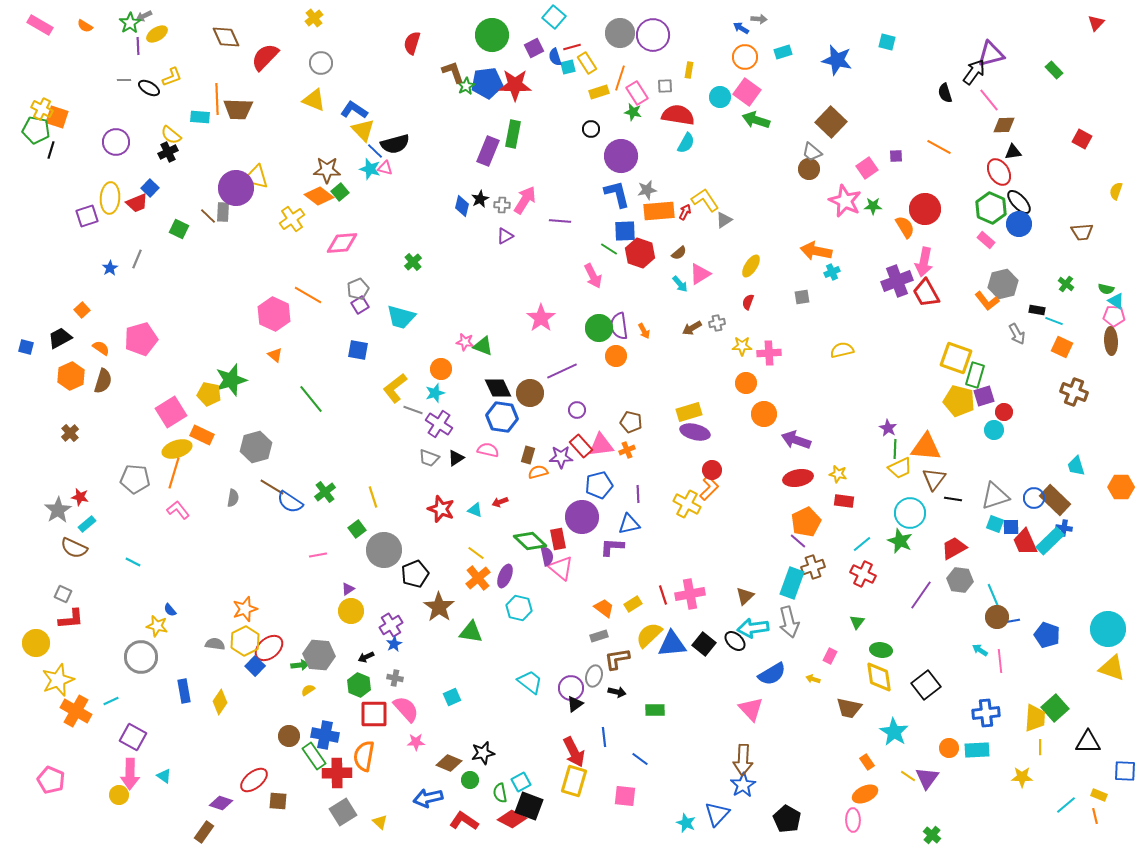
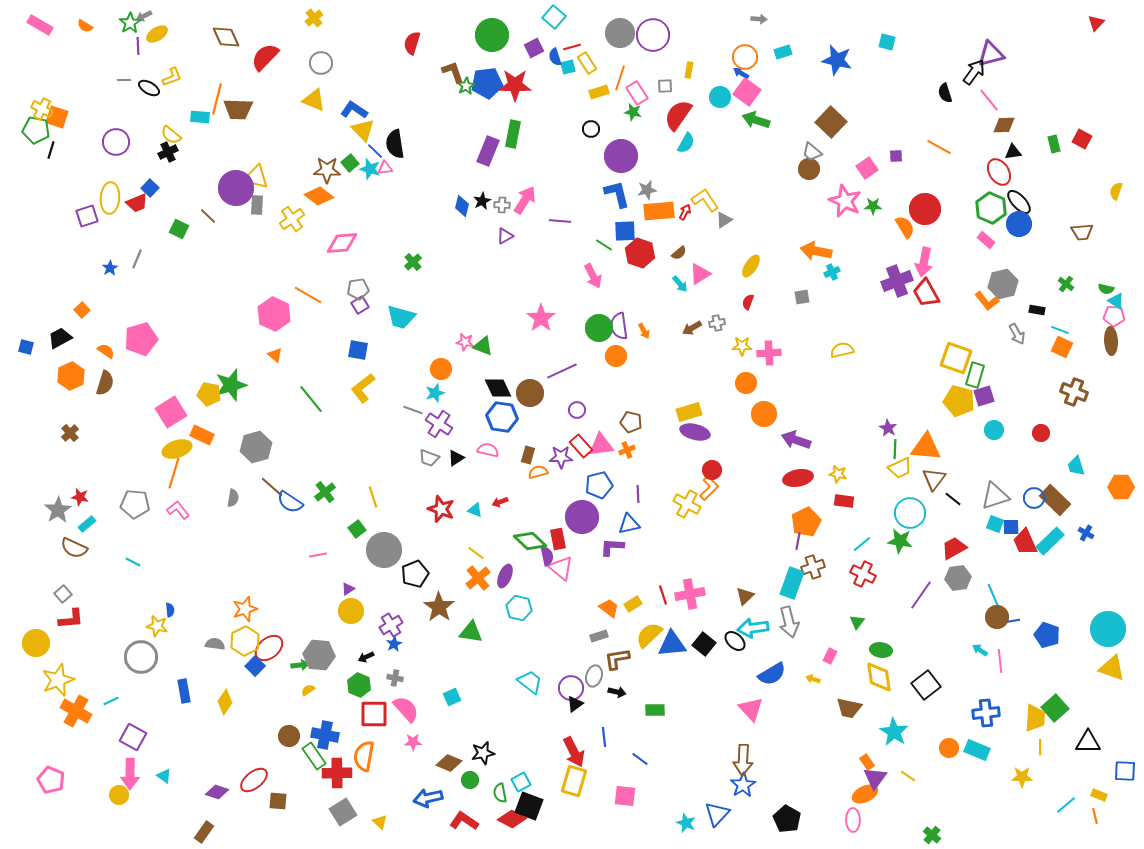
blue arrow at (741, 28): moved 45 px down
green rectangle at (1054, 70): moved 74 px down; rotated 30 degrees clockwise
orange line at (217, 99): rotated 16 degrees clockwise
red semicircle at (678, 115): rotated 64 degrees counterclockwise
black semicircle at (395, 144): rotated 96 degrees clockwise
pink triangle at (385, 168): rotated 21 degrees counterclockwise
green square at (340, 192): moved 10 px right, 29 px up
black star at (480, 199): moved 2 px right, 2 px down
gray rectangle at (223, 212): moved 34 px right, 7 px up
green line at (609, 249): moved 5 px left, 4 px up
gray pentagon at (358, 289): rotated 15 degrees clockwise
cyan line at (1054, 321): moved 6 px right, 9 px down
orange semicircle at (101, 348): moved 5 px right, 3 px down
green star at (231, 380): moved 5 px down
brown semicircle at (103, 381): moved 2 px right, 2 px down
yellow L-shape at (395, 388): moved 32 px left
red circle at (1004, 412): moved 37 px right, 21 px down
gray pentagon at (135, 479): moved 25 px down
brown line at (272, 487): rotated 10 degrees clockwise
black line at (953, 499): rotated 30 degrees clockwise
blue cross at (1064, 528): moved 22 px right, 5 px down; rotated 21 degrees clockwise
purple line at (798, 541): rotated 60 degrees clockwise
green star at (900, 541): rotated 15 degrees counterclockwise
gray hexagon at (960, 580): moved 2 px left, 2 px up; rotated 15 degrees counterclockwise
gray square at (63, 594): rotated 24 degrees clockwise
orange trapezoid at (604, 608): moved 5 px right
blue semicircle at (170, 610): rotated 144 degrees counterclockwise
yellow diamond at (220, 702): moved 5 px right
pink star at (416, 742): moved 3 px left
cyan rectangle at (977, 750): rotated 25 degrees clockwise
purple triangle at (927, 778): moved 52 px left
purple diamond at (221, 803): moved 4 px left, 11 px up
